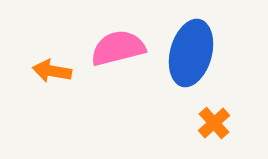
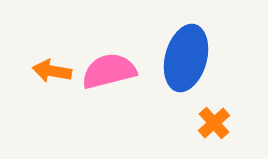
pink semicircle: moved 9 px left, 23 px down
blue ellipse: moved 5 px left, 5 px down
